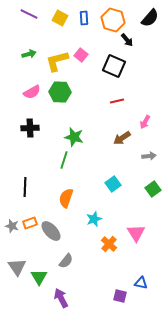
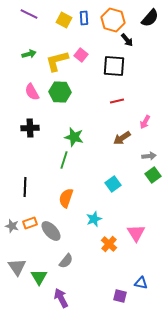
yellow square: moved 4 px right, 2 px down
black square: rotated 20 degrees counterclockwise
pink semicircle: rotated 90 degrees clockwise
green square: moved 14 px up
